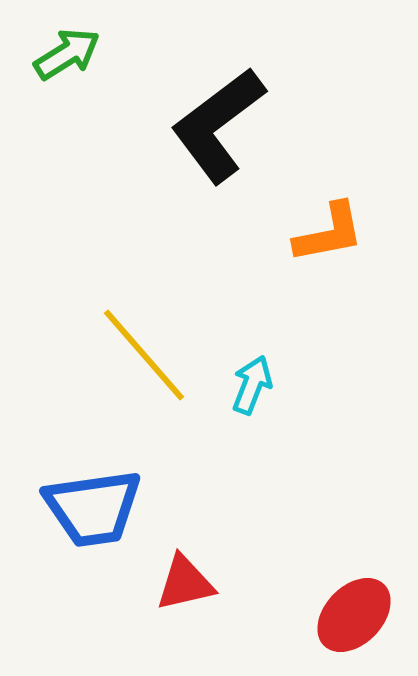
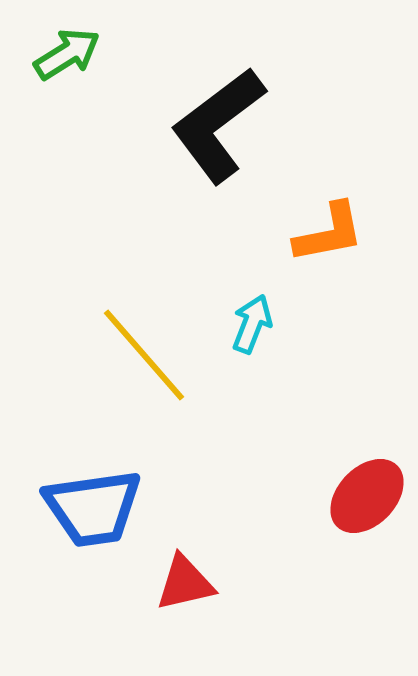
cyan arrow: moved 61 px up
red ellipse: moved 13 px right, 119 px up
